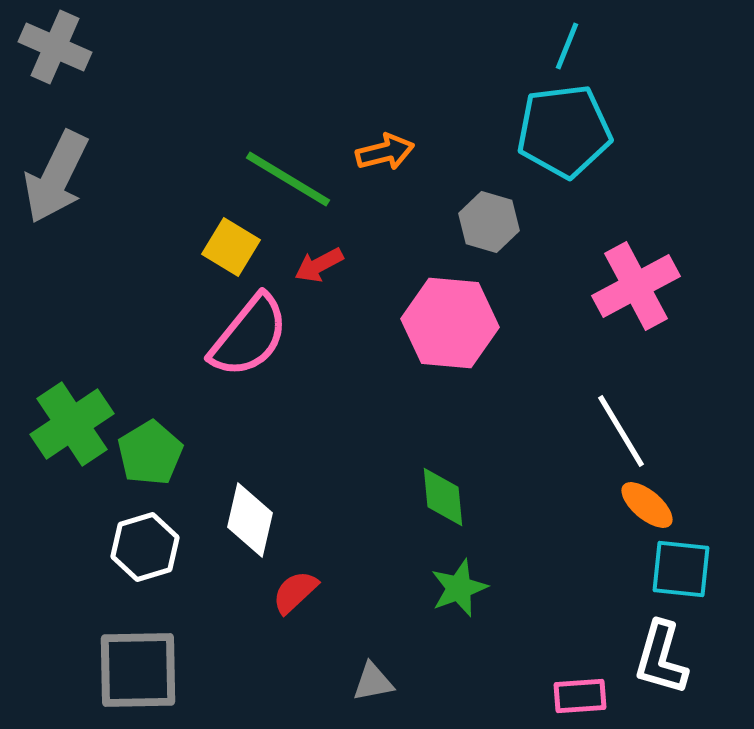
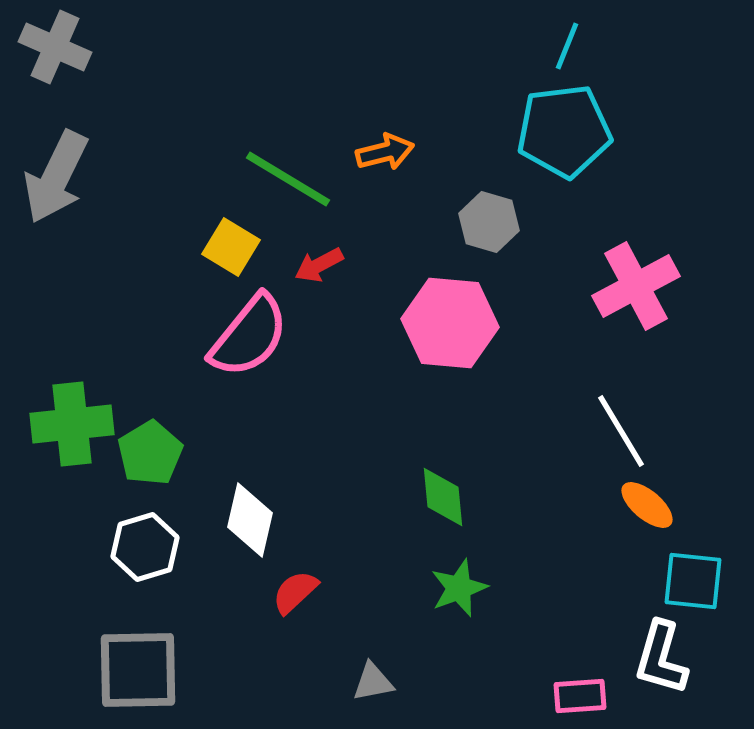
green cross: rotated 28 degrees clockwise
cyan square: moved 12 px right, 12 px down
